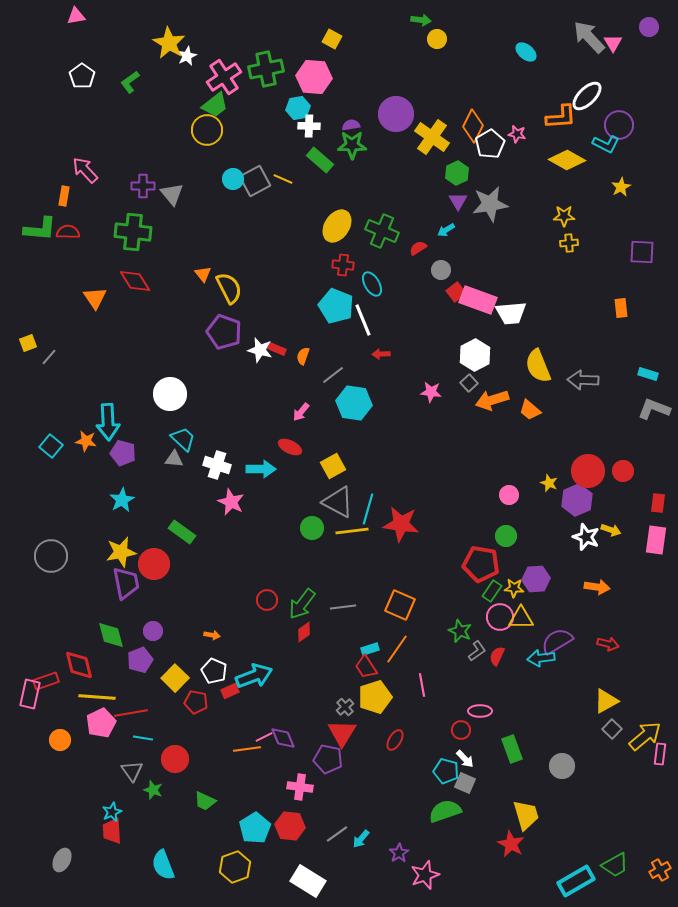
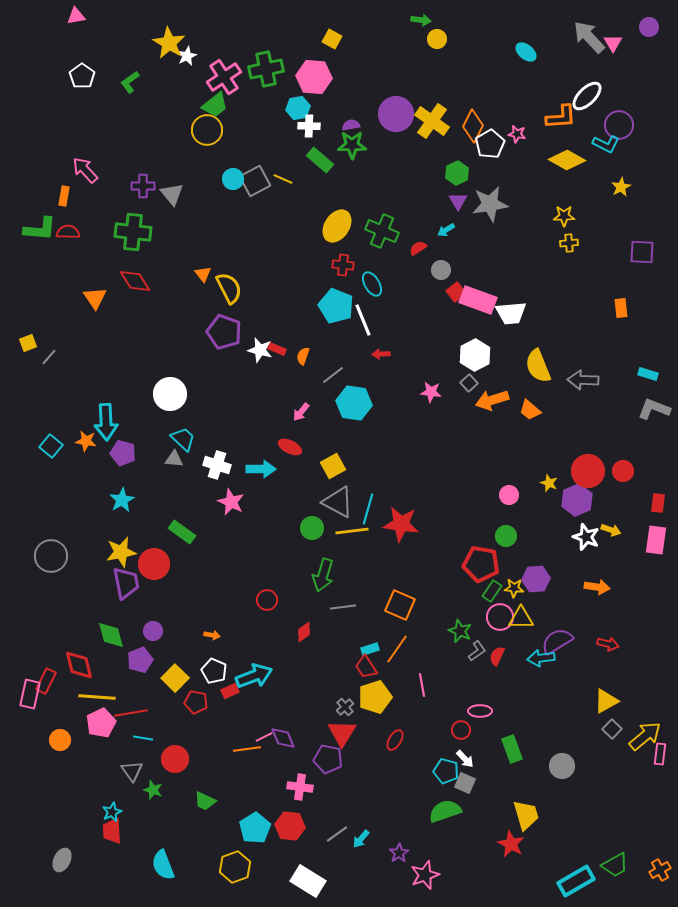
yellow cross at (432, 137): moved 16 px up
cyan arrow at (108, 422): moved 2 px left
green arrow at (302, 604): moved 21 px right, 29 px up; rotated 20 degrees counterclockwise
red rectangle at (46, 681): rotated 45 degrees counterclockwise
